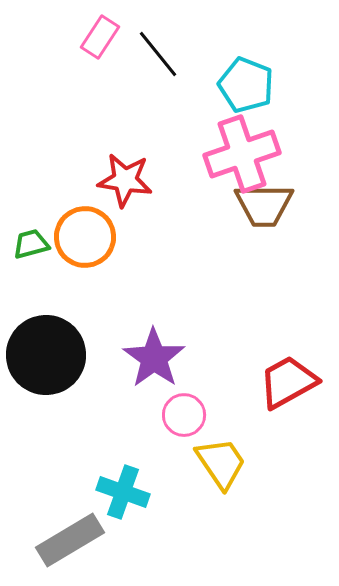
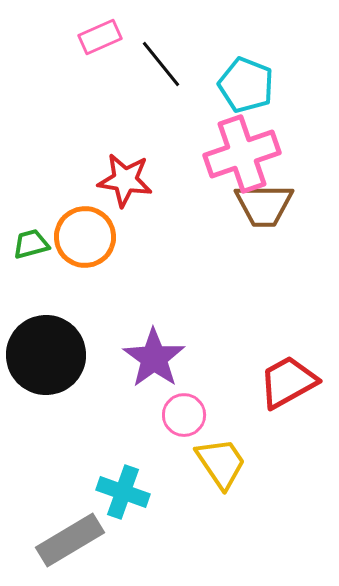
pink rectangle: rotated 33 degrees clockwise
black line: moved 3 px right, 10 px down
